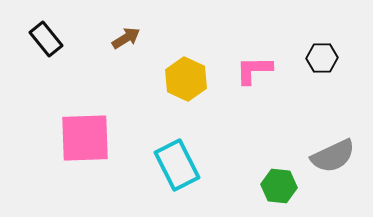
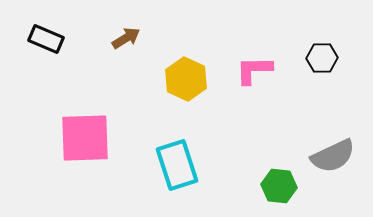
black rectangle: rotated 28 degrees counterclockwise
cyan rectangle: rotated 9 degrees clockwise
